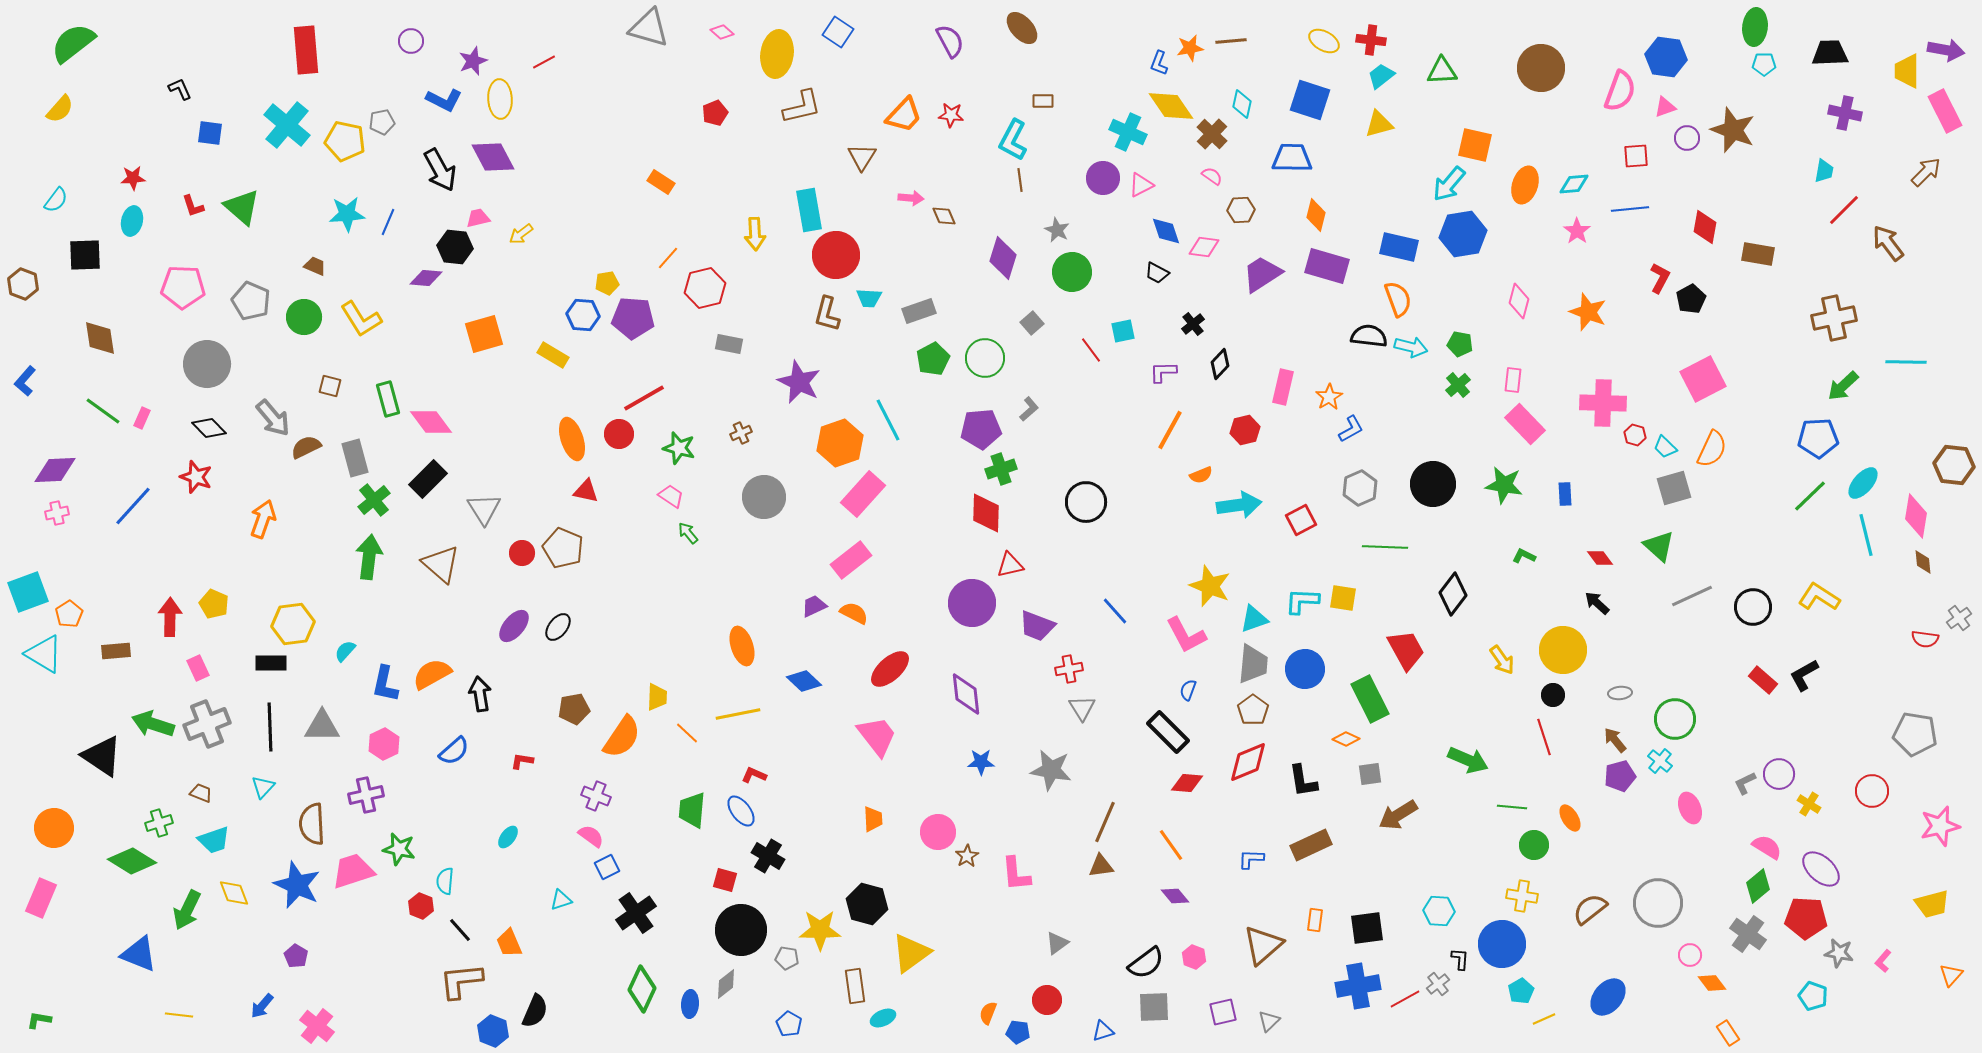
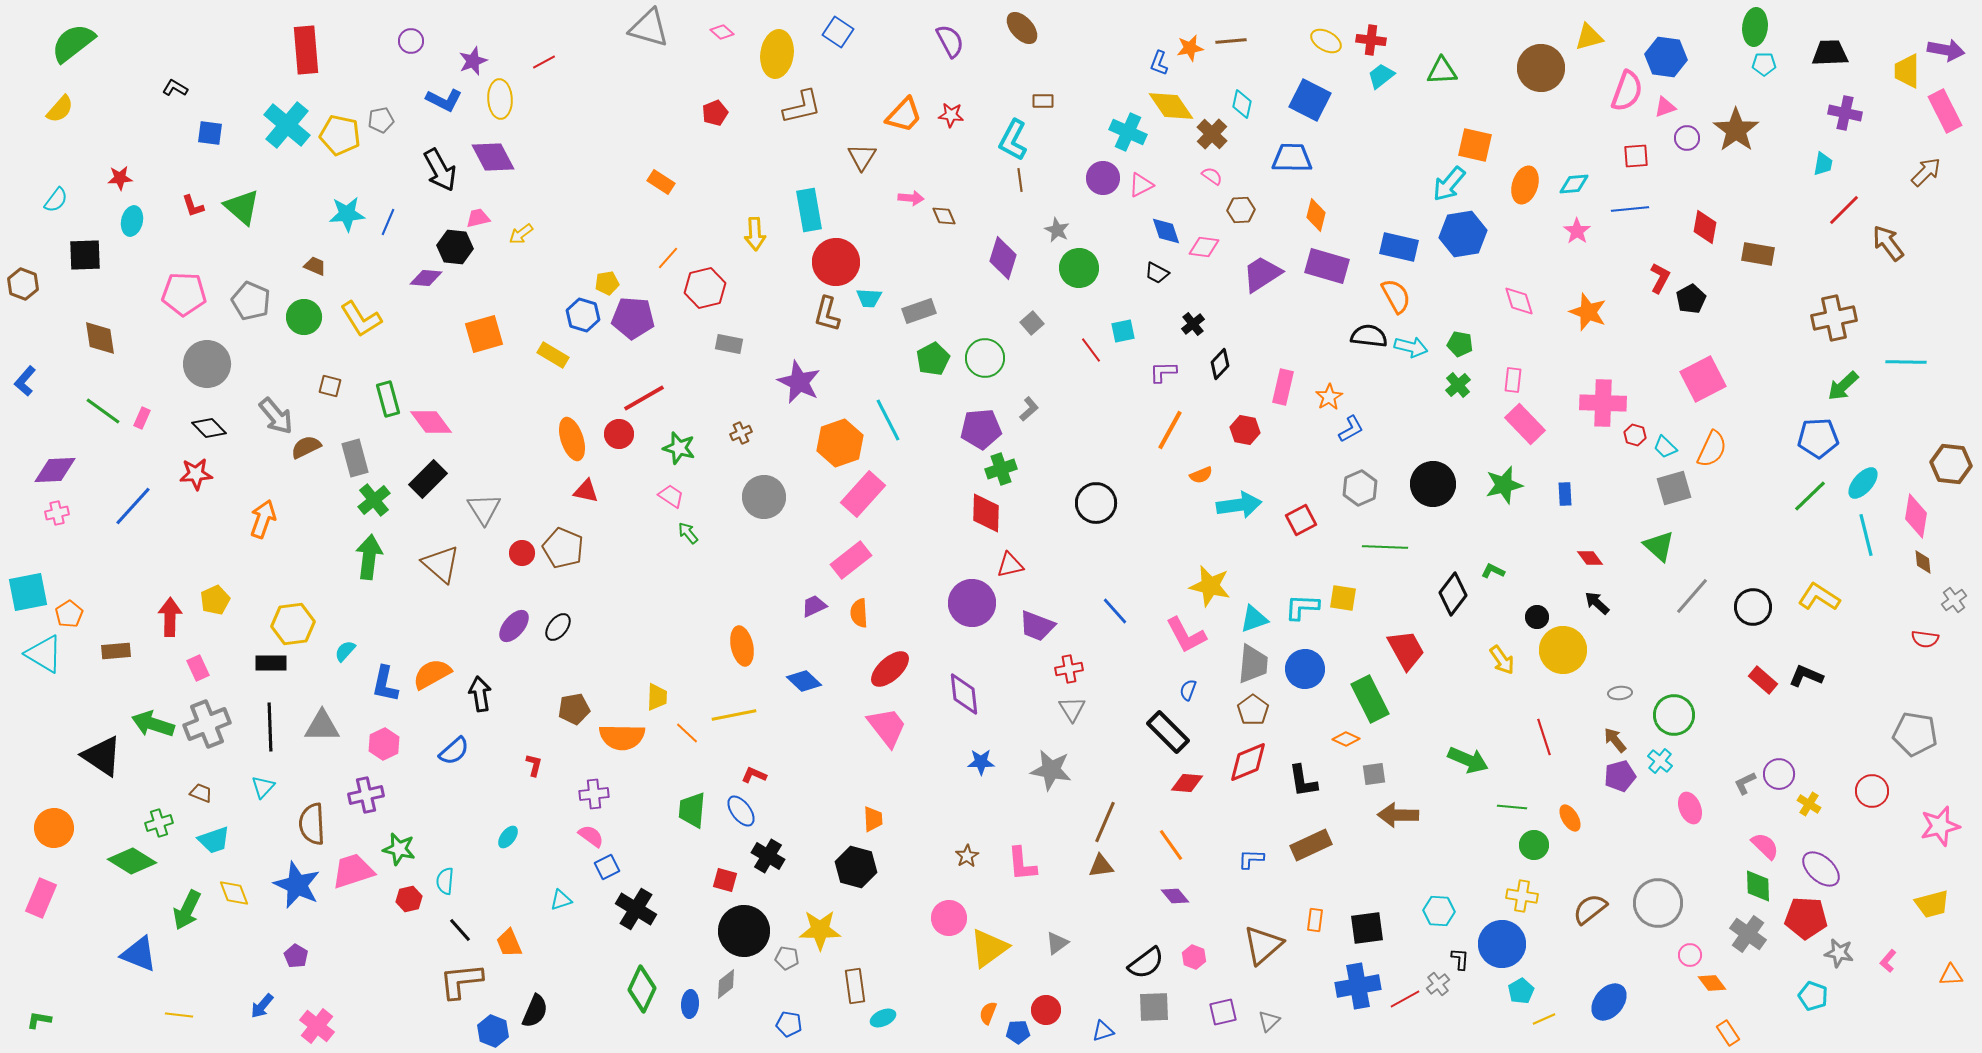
yellow ellipse at (1324, 41): moved 2 px right
black L-shape at (180, 89): moved 5 px left, 1 px up; rotated 35 degrees counterclockwise
pink semicircle at (1620, 91): moved 7 px right
blue square at (1310, 100): rotated 9 degrees clockwise
gray pentagon at (382, 122): moved 1 px left, 2 px up
yellow triangle at (1379, 124): moved 210 px right, 87 px up
brown star at (1733, 130): moved 3 px right; rotated 15 degrees clockwise
yellow pentagon at (345, 141): moved 5 px left, 6 px up
cyan trapezoid at (1824, 171): moved 1 px left, 7 px up
red star at (133, 178): moved 13 px left
red circle at (836, 255): moved 7 px down
green circle at (1072, 272): moved 7 px right, 4 px up
pink pentagon at (183, 287): moved 1 px right, 7 px down
orange semicircle at (1398, 299): moved 2 px left, 3 px up; rotated 9 degrees counterclockwise
pink diamond at (1519, 301): rotated 32 degrees counterclockwise
blue hexagon at (583, 315): rotated 12 degrees clockwise
gray arrow at (273, 418): moved 3 px right, 2 px up
red hexagon at (1245, 430): rotated 24 degrees clockwise
brown hexagon at (1954, 465): moved 3 px left, 1 px up
red star at (196, 477): moved 3 px up; rotated 24 degrees counterclockwise
green star at (1504, 485): rotated 24 degrees counterclockwise
black circle at (1086, 502): moved 10 px right, 1 px down
green L-shape at (1524, 556): moved 31 px left, 15 px down
red diamond at (1600, 558): moved 10 px left
yellow star at (1210, 586): rotated 9 degrees counterclockwise
cyan square at (28, 592): rotated 9 degrees clockwise
gray line at (1692, 596): rotated 24 degrees counterclockwise
cyan L-shape at (1302, 601): moved 6 px down
yellow pentagon at (214, 604): moved 1 px right, 4 px up; rotated 24 degrees clockwise
orange semicircle at (854, 613): moved 5 px right; rotated 120 degrees counterclockwise
gray cross at (1959, 618): moved 5 px left, 18 px up
orange ellipse at (742, 646): rotated 6 degrees clockwise
black L-shape at (1804, 675): moved 2 px right, 1 px down; rotated 52 degrees clockwise
purple diamond at (966, 694): moved 2 px left
black circle at (1553, 695): moved 16 px left, 78 px up
gray triangle at (1082, 708): moved 10 px left, 1 px down
yellow line at (738, 714): moved 4 px left, 1 px down
green circle at (1675, 719): moved 1 px left, 4 px up
pink trapezoid at (877, 736): moved 10 px right, 9 px up
orange semicircle at (622, 737): rotated 57 degrees clockwise
red L-shape at (522, 761): moved 12 px right, 4 px down; rotated 95 degrees clockwise
gray square at (1370, 774): moved 4 px right
purple cross at (596, 796): moved 2 px left, 2 px up; rotated 28 degrees counterclockwise
brown arrow at (1398, 815): rotated 33 degrees clockwise
pink circle at (938, 832): moved 11 px right, 86 px down
pink semicircle at (1767, 847): moved 2 px left, 1 px up; rotated 12 degrees clockwise
pink L-shape at (1016, 874): moved 6 px right, 10 px up
green diamond at (1758, 886): rotated 52 degrees counterclockwise
black hexagon at (867, 904): moved 11 px left, 37 px up
red hexagon at (421, 906): moved 12 px left, 7 px up; rotated 25 degrees clockwise
black cross at (636, 913): moved 4 px up; rotated 24 degrees counterclockwise
black circle at (741, 930): moved 3 px right, 1 px down
yellow triangle at (911, 953): moved 78 px right, 5 px up
pink L-shape at (1883, 961): moved 5 px right
orange triangle at (1951, 975): rotated 45 degrees clockwise
blue ellipse at (1608, 997): moved 1 px right, 5 px down
red circle at (1047, 1000): moved 1 px left, 10 px down
blue pentagon at (789, 1024): rotated 20 degrees counterclockwise
blue pentagon at (1018, 1032): rotated 10 degrees counterclockwise
